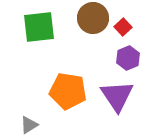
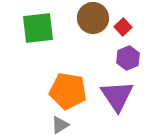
green square: moved 1 px left, 1 px down
gray triangle: moved 31 px right
